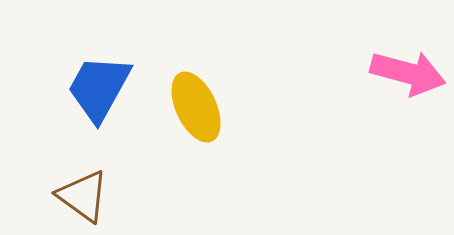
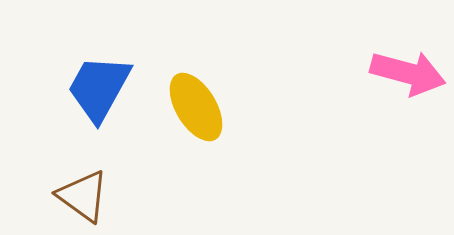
yellow ellipse: rotated 6 degrees counterclockwise
